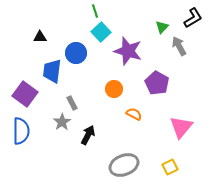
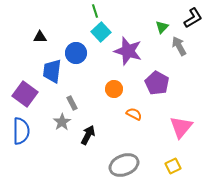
yellow square: moved 3 px right, 1 px up
